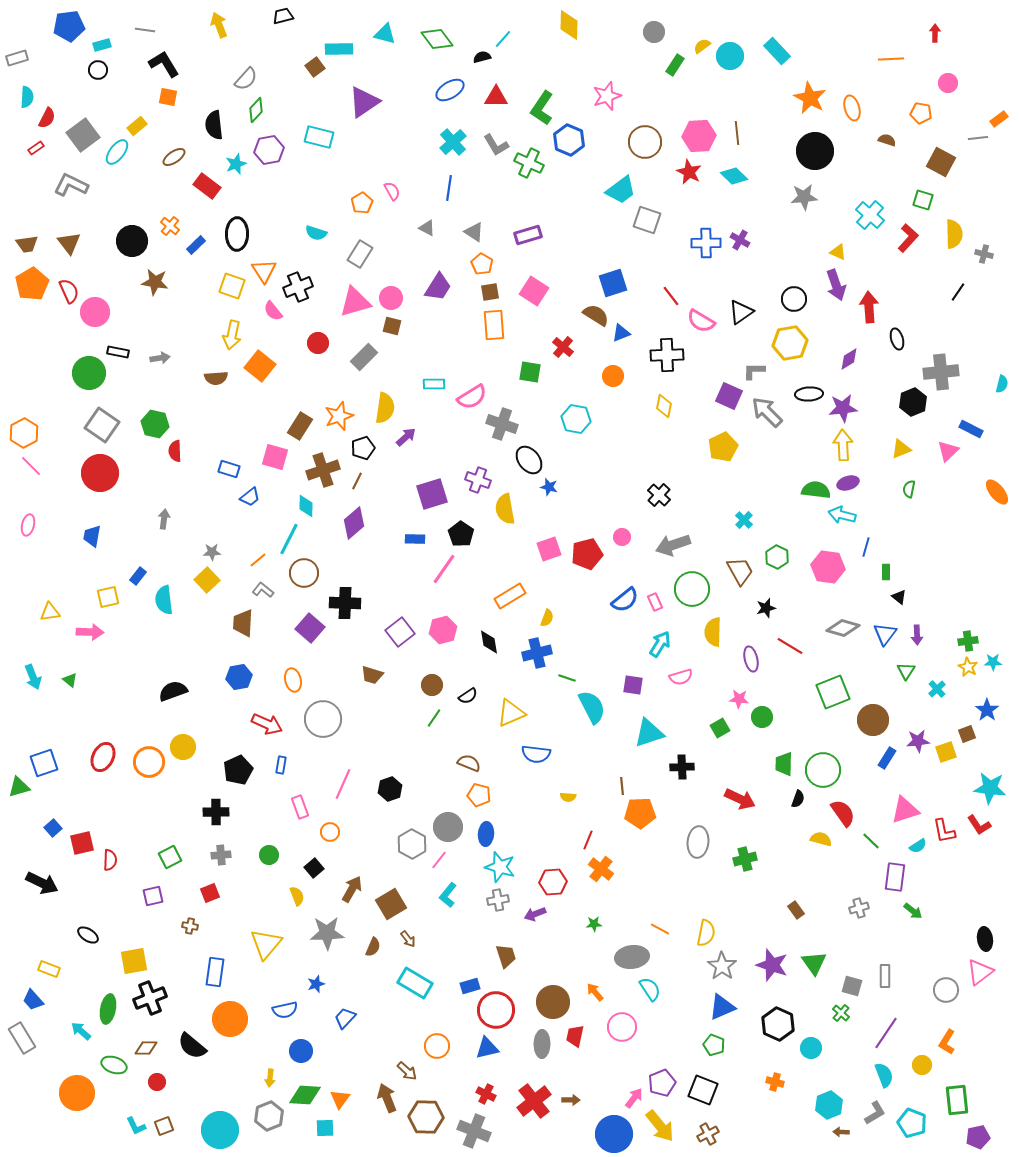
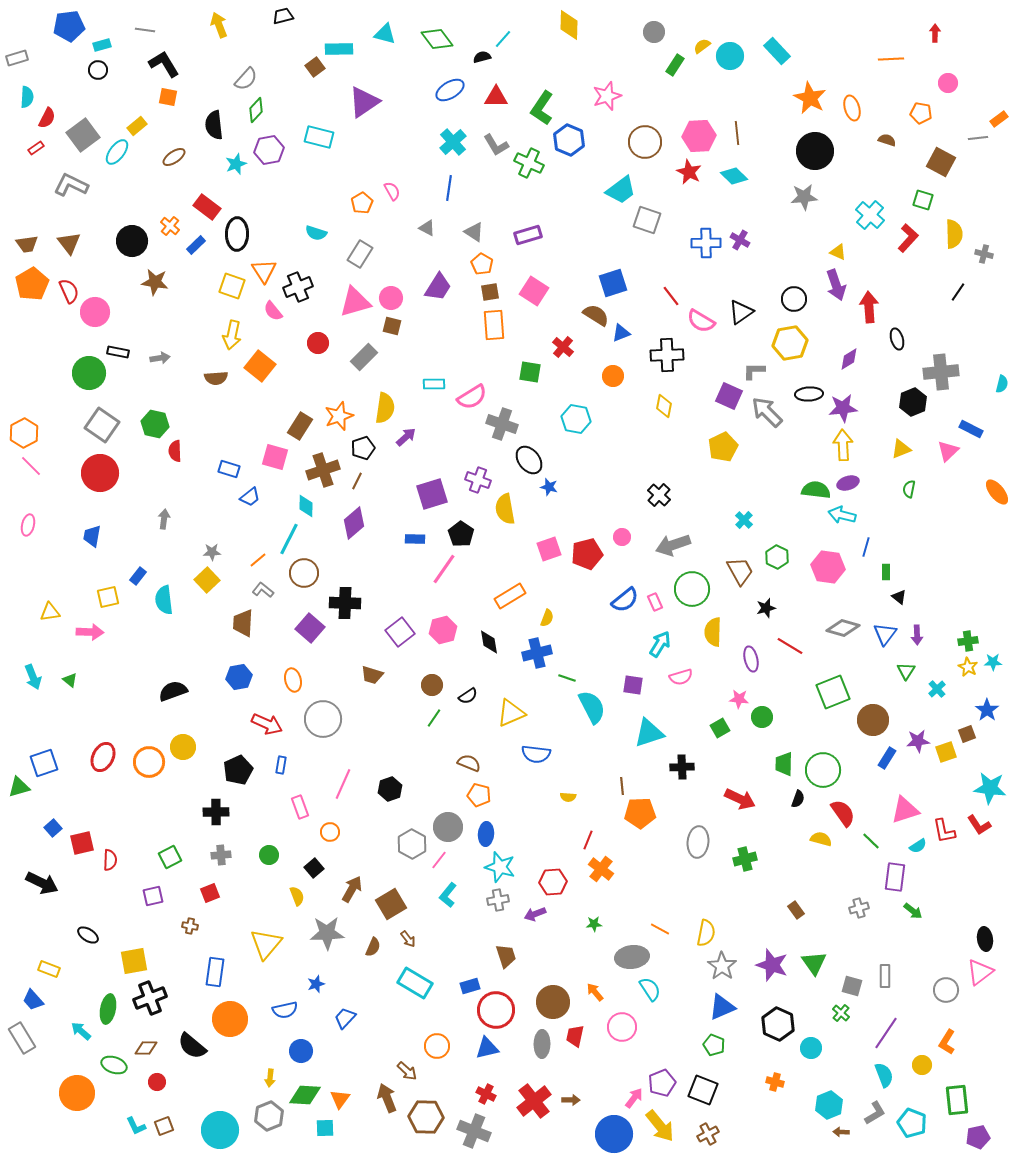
red rectangle at (207, 186): moved 21 px down
